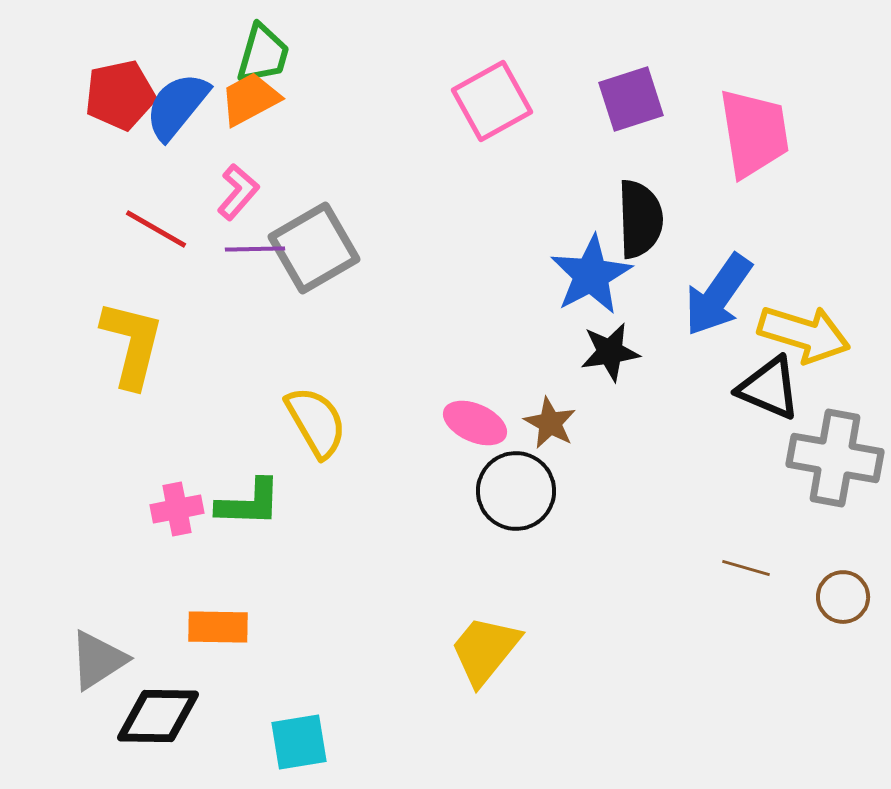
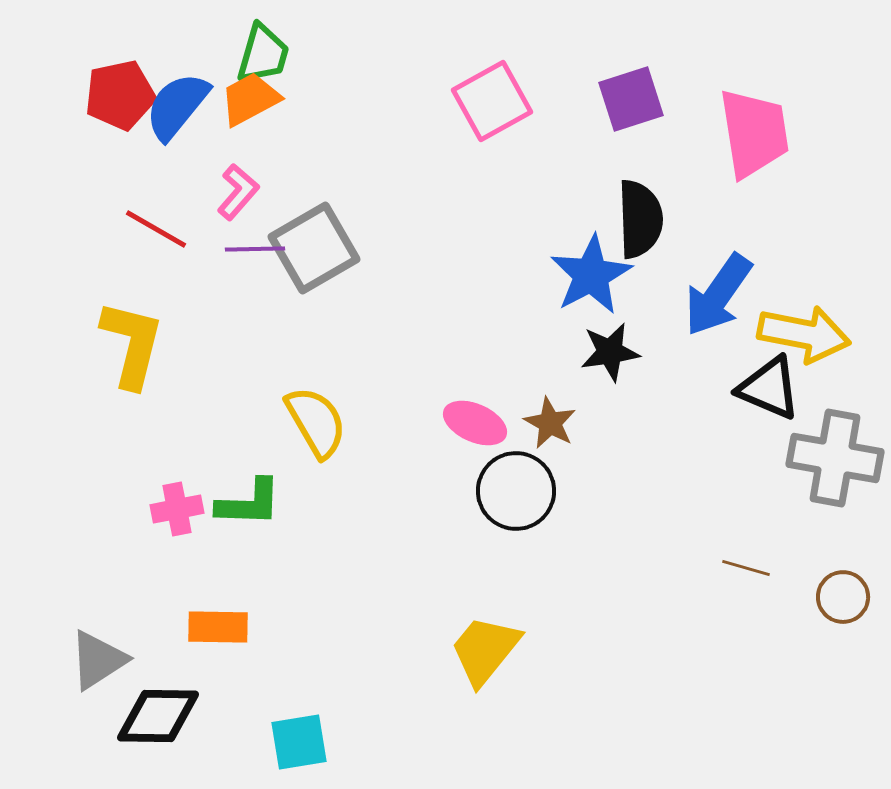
yellow arrow: rotated 6 degrees counterclockwise
